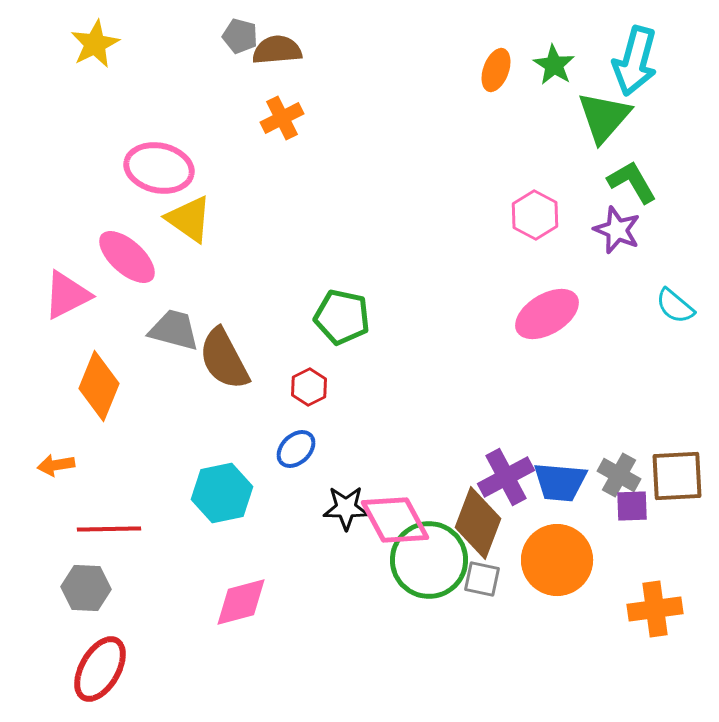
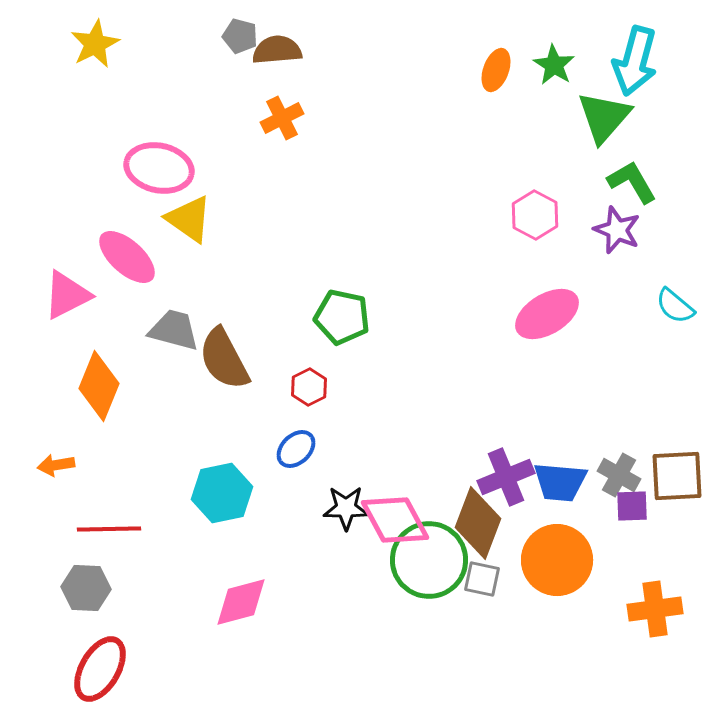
purple cross at (506, 477): rotated 6 degrees clockwise
